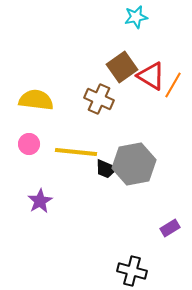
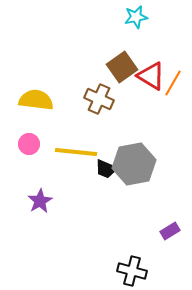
orange line: moved 2 px up
purple rectangle: moved 3 px down
